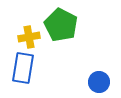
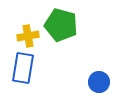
green pentagon: rotated 12 degrees counterclockwise
yellow cross: moved 1 px left, 1 px up
